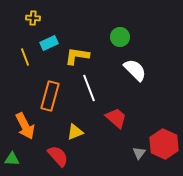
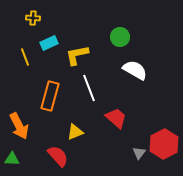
yellow L-shape: moved 1 px up; rotated 20 degrees counterclockwise
white semicircle: rotated 15 degrees counterclockwise
orange arrow: moved 6 px left
red hexagon: rotated 8 degrees clockwise
